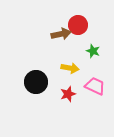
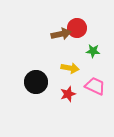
red circle: moved 1 px left, 3 px down
green star: rotated 16 degrees counterclockwise
